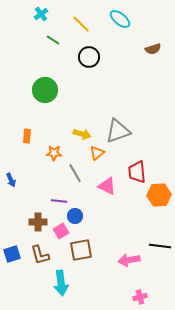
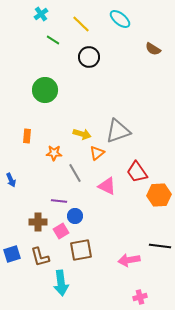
brown semicircle: rotated 49 degrees clockwise
red trapezoid: rotated 30 degrees counterclockwise
brown L-shape: moved 2 px down
